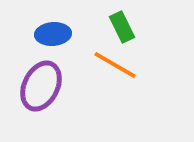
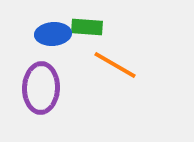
green rectangle: moved 35 px left; rotated 60 degrees counterclockwise
purple ellipse: moved 2 px down; rotated 24 degrees counterclockwise
